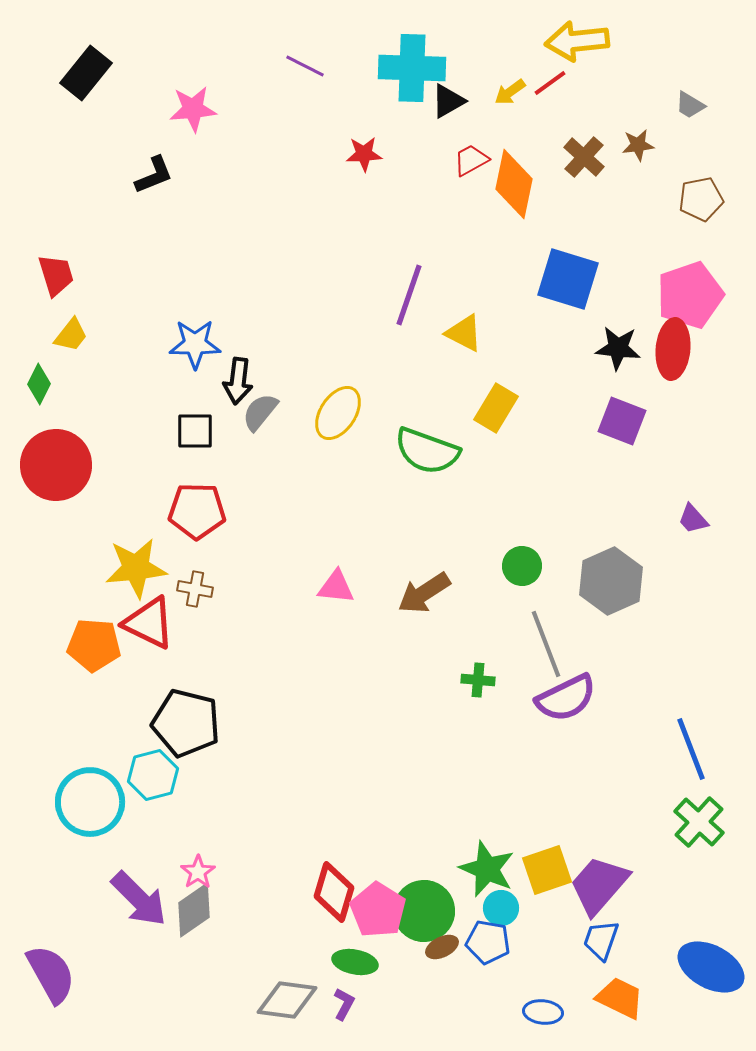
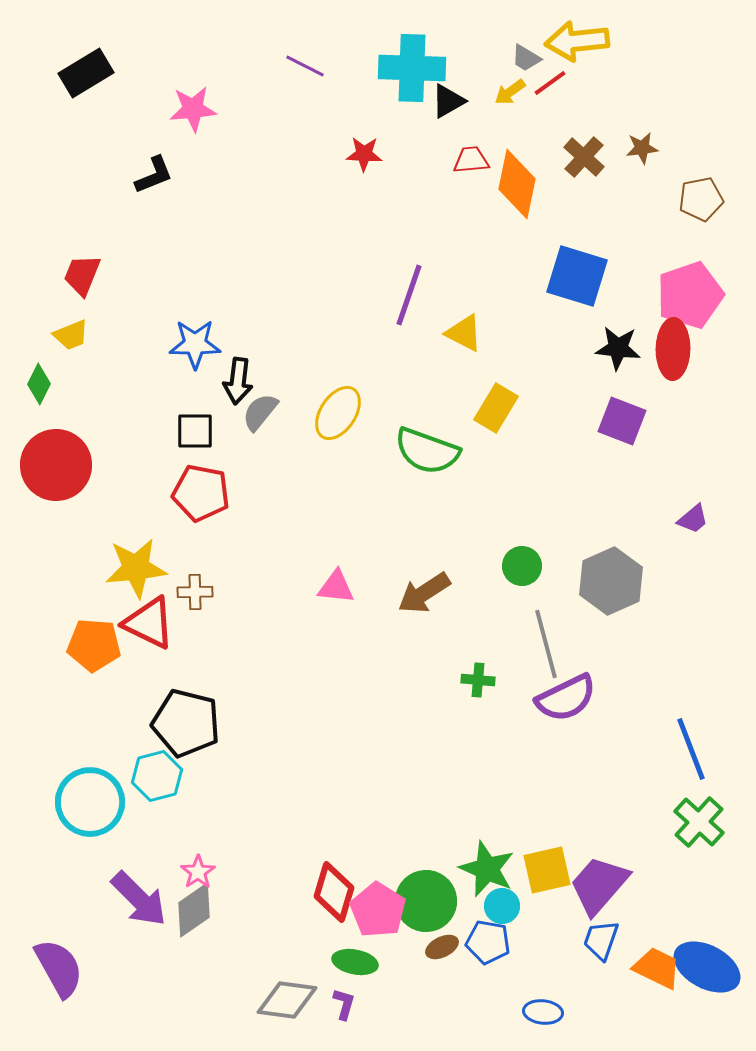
black rectangle at (86, 73): rotated 20 degrees clockwise
gray trapezoid at (690, 105): moved 164 px left, 47 px up
brown star at (638, 145): moved 4 px right, 3 px down
red star at (364, 154): rotated 6 degrees clockwise
red trapezoid at (471, 160): rotated 24 degrees clockwise
orange diamond at (514, 184): moved 3 px right
red trapezoid at (56, 275): moved 26 px right; rotated 141 degrees counterclockwise
blue square at (568, 279): moved 9 px right, 3 px up
yellow trapezoid at (71, 335): rotated 30 degrees clockwise
red ellipse at (673, 349): rotated 4 degrees counterclockwise
red pentagon at (197, 511): moved 4 px right, 18 px up; rotated 10 degrees clockwise
purple trapezoid at (693, 519): rotated 88 degrees counterclockwise
brown cross at (195, 589): moved 3 px down; rotated 12 degrees counterclockwise
gray line at (546, 644): rotated 6 degrees clockwise
cyan hexagon at (153, 775): moved 4 px right, 1 px down
yellow square at (547, 870): rotated 6 degrees clockwise
cyan circle at (501, 908): moved 1 px right, 2 px up
green circle at (424, 911): moved 2 px right, 10 px up
blue ellipse at (711, 967): moved 4 px left
purple semicircle at (51, 974): moved 8 px right, 6 px up
orange trapezoid at (620, 998): moved 37 px right, 30 px up
purple L-shape at (344, 1004): rotated 12 degrees counterclockwise
